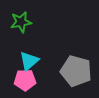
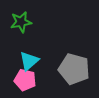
gray pentagon: moved 2 px left, 2 px up
pink pentagon: rotated 15 degrees clockwise
